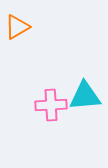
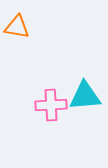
orange triangle: rotated 40 degrees clockwise
